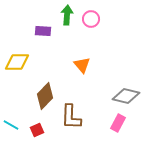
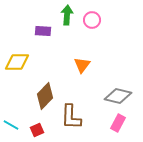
pink circle: moved 1 px right, 1 px down
orange triangle: rotated 18 degrees clockwise
gray diamond: moved 8 px left
